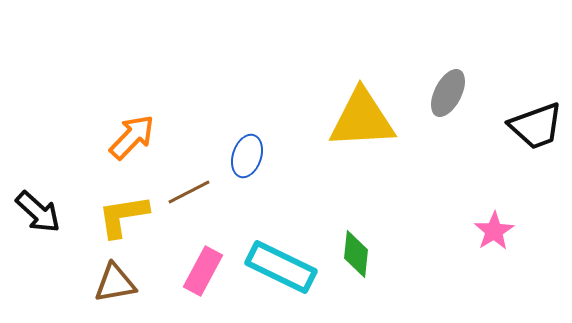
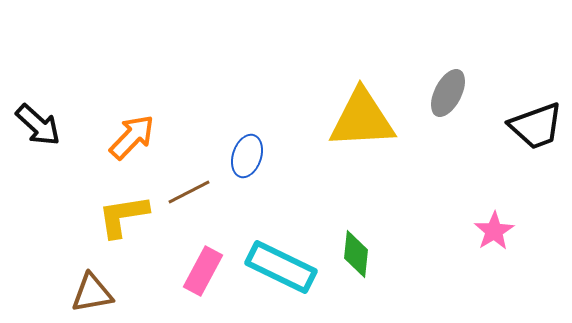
black arrow: moved 87 px up
brown triangle: moved 23 px left, 10 px down
